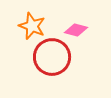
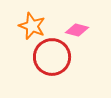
pink diamond: moved 1 px right
